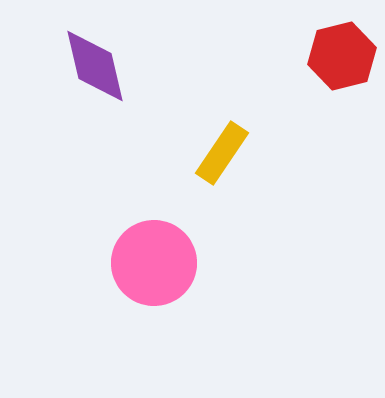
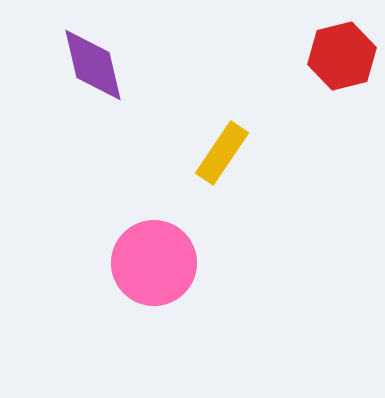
purple diamond: moved 2 px left, 1 px up
